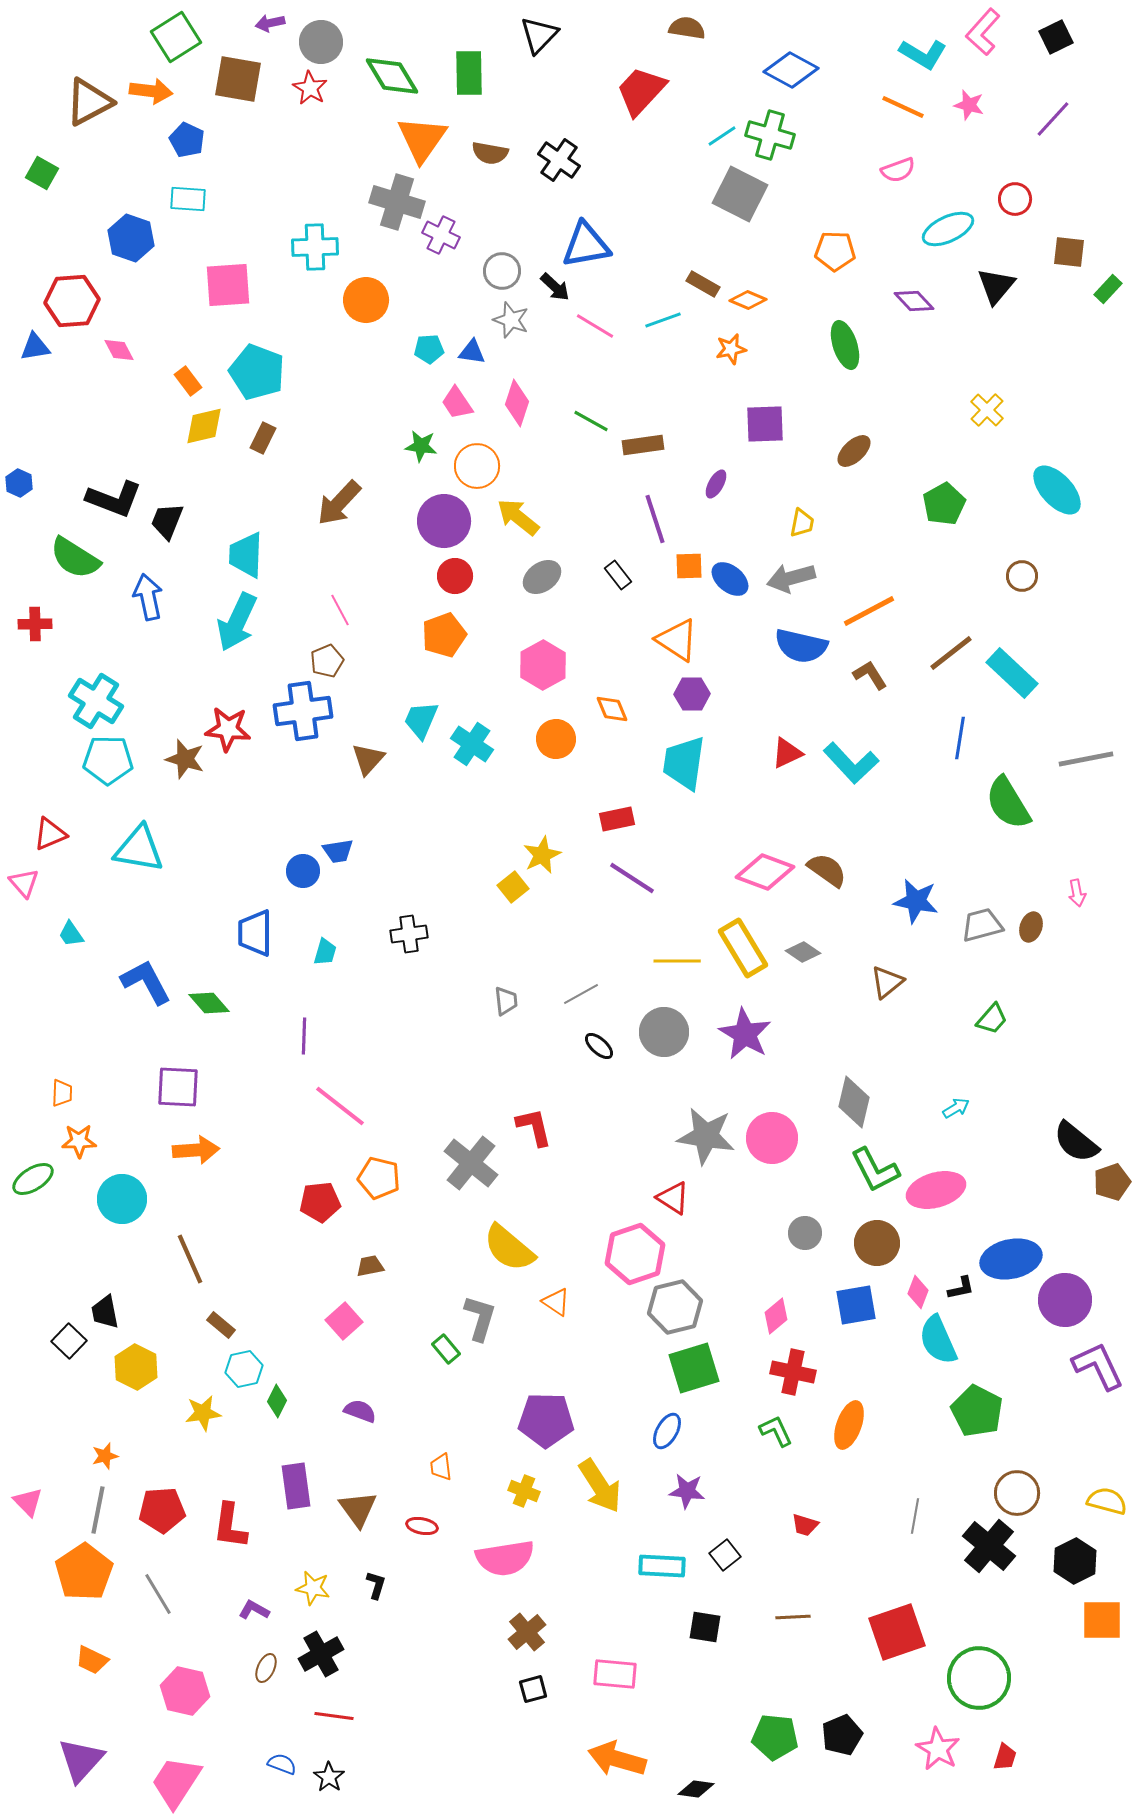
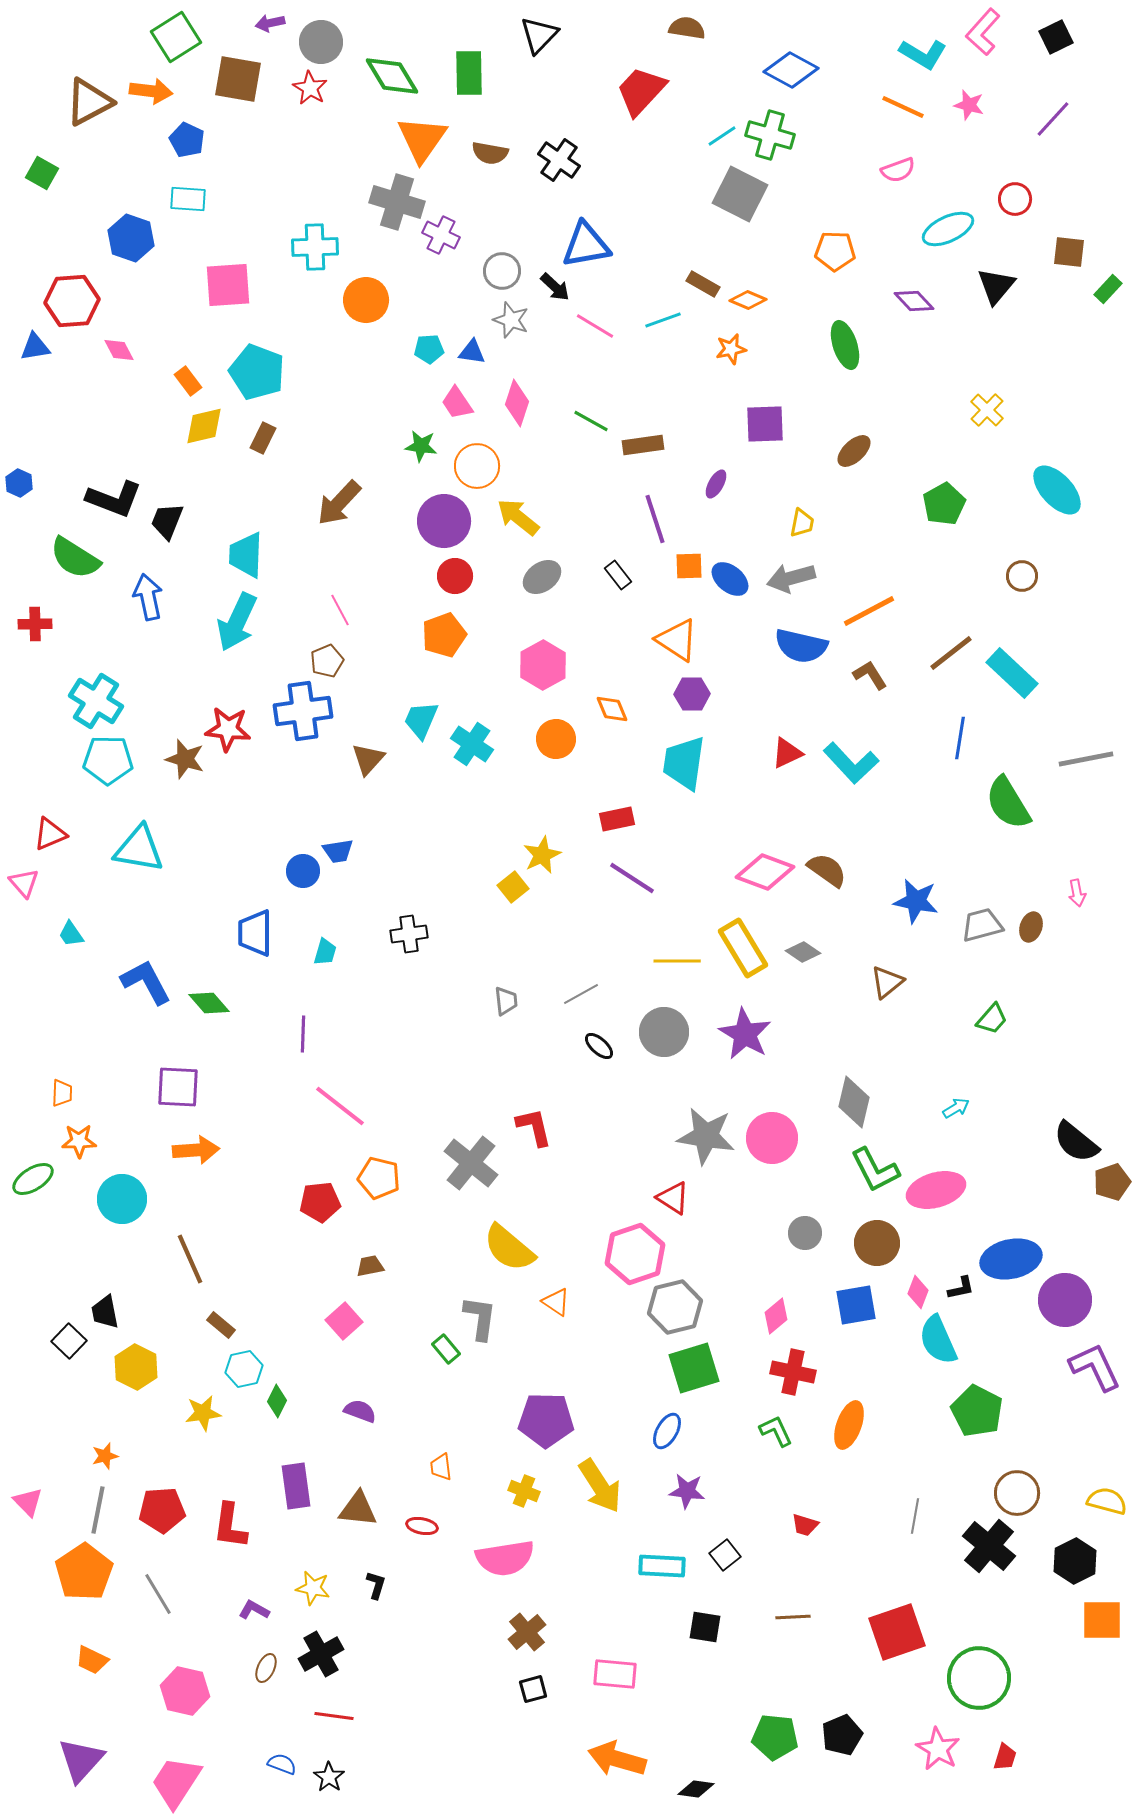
purple line at (304, 1036): moved 1 px left, 2 px up
gray L-shape at (480, 1318): rotated 9 degrees counterclockwise
purple L-shape at (1098, 1366): moved 3 px left, 1 px down
brown triangle at (358, 1509): rotated 48 degrees counterclockwise
